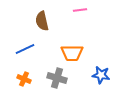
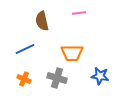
pink line: moved 1 px left, 3 px down
blue star: moved 1 px left, 1 px down
